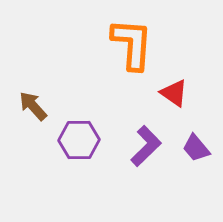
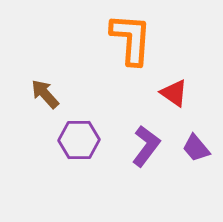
orange L-shape: moved 1 px left, 5 px up
brown arrow: moved 12 px right, 12 px up
purple L-shape: rotated 9 degrees counterclockwise
